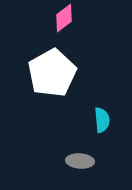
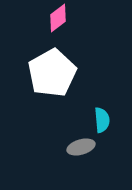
pink diamond: moved 6 px left
gray ellipse: moved 1 px right, 14 px up; rotated 20 degrees counterclockwise
